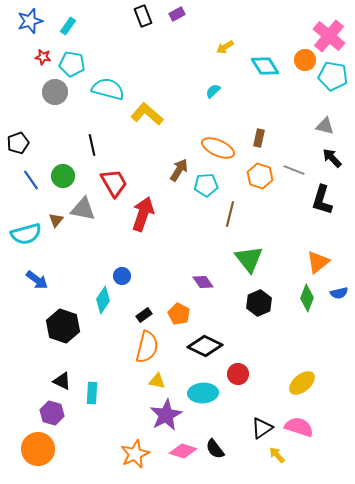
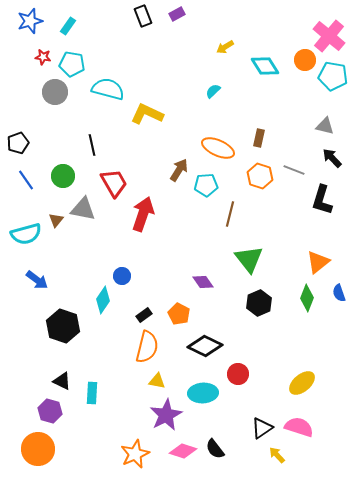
yellow L-shape at (147, 114): rotated 16 degrees counterclockwise
blue line at (31, 180): moved 5 px left
blue semicircle at (339, 293): rotated 84 degrees clockwise
purple hexagon at (52, 413): moved 2 px left, 2 px up
